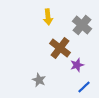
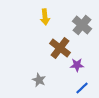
yellow arrow: moved 3 px left
purple star: rotated 16 degrees clockwise
blue line: moved 2 px left, 1 px down
